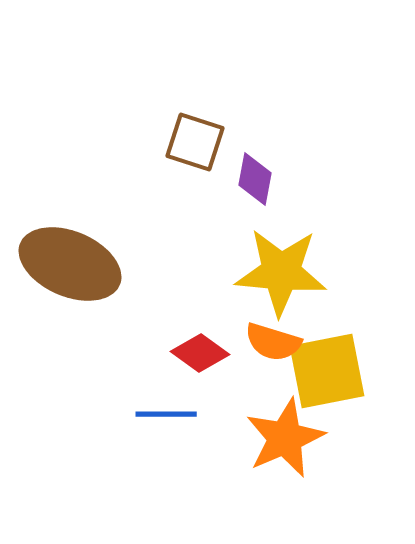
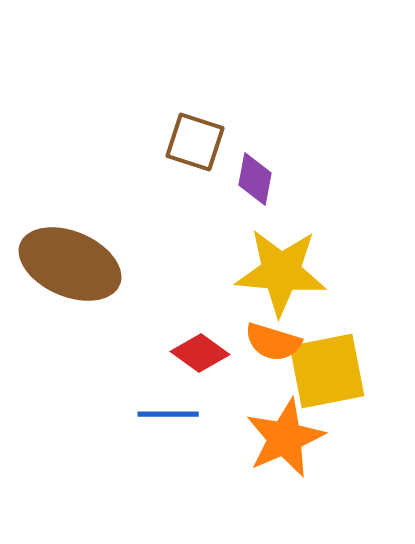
blue line: moved 2 px right
